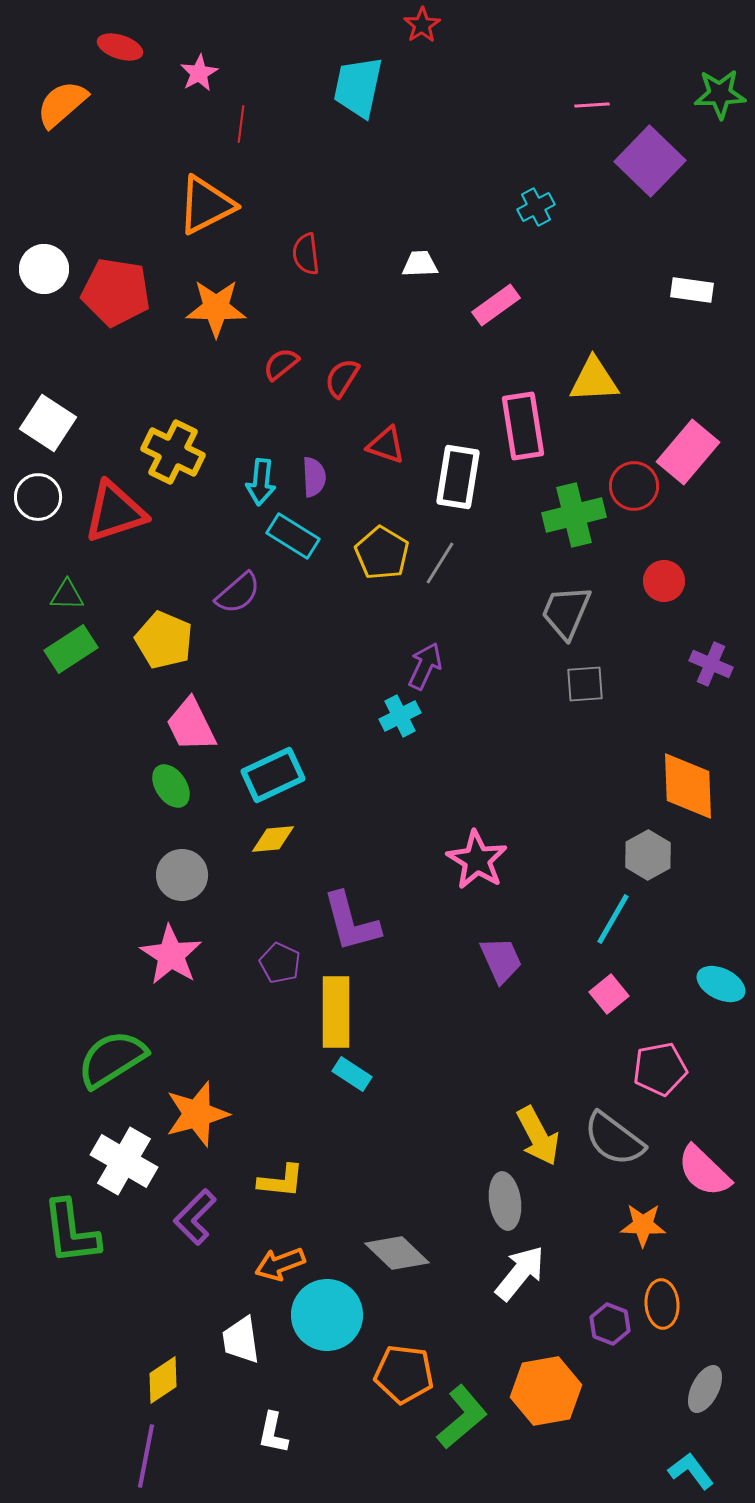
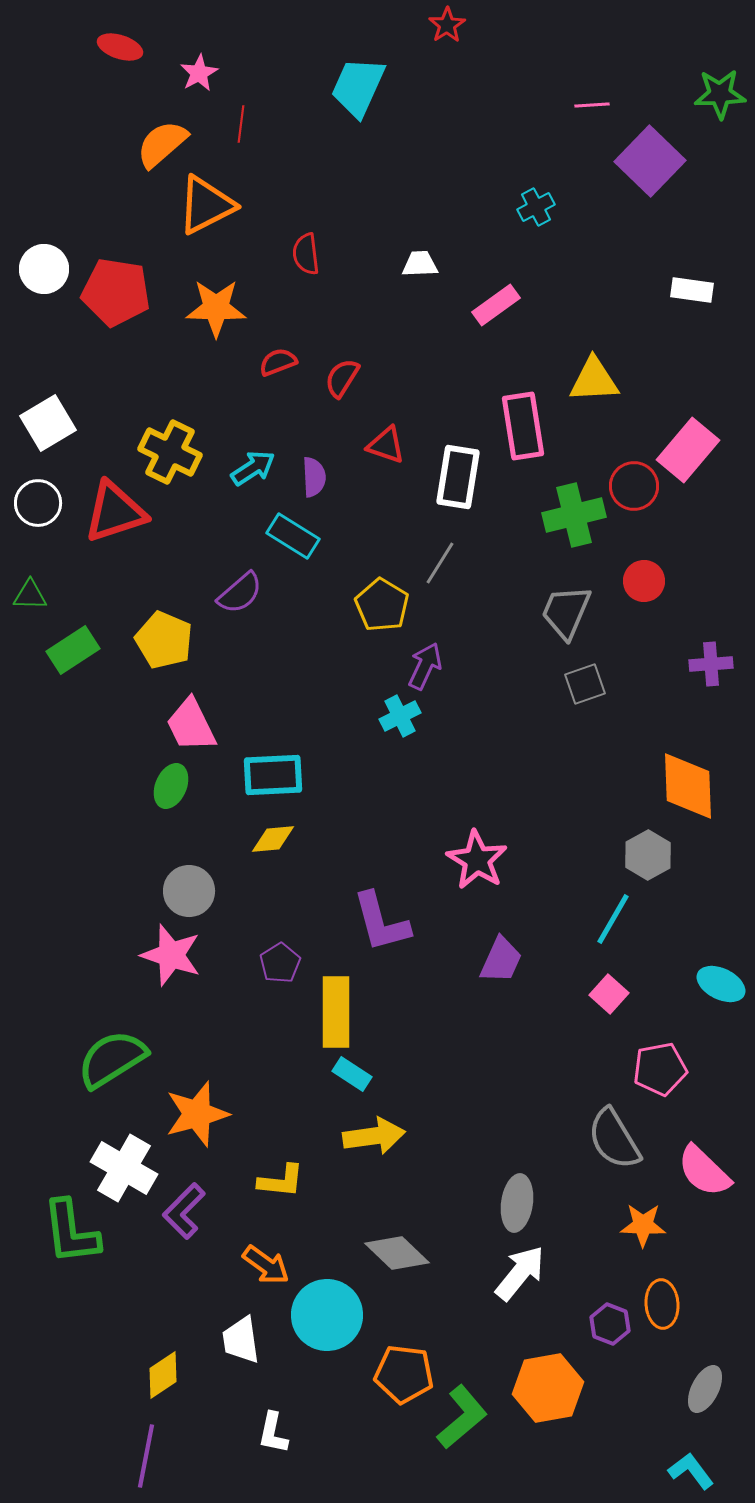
red star at (422, 25): moved 25 px right
cyan trapezoid at (358, 87): rotated 12 degrees clockwise
orange semicircle at (62, 104): moved 100 px right, 40 px down
red semicircle at (281, 364): moved 3 px left, 2 px up; rotated 18 degrees clockwise
white square at (48, 423): rotated 26 degrees clockwise
yellow cross at (173, 452): moved 3 px left
pink rectangle at (688, 452): moved 2 px up
cyan arrow at (261, 482): moved 8 px left, 14 px up; rotated 129 degrees counterclockwise
white circle at (38, 497): moved 6 px down
yellow pentagon at (382, 553): moved 52 px down
red circle at (664, 581): moved 20 px left
purple semicircle at (238, 593): moved 2 px right
green triangle at (67, 595): moved 37 px left
green rectangle at (71, 649): moved 2 px right, 1 px down
purple cross at (711, 664): rotated 27 degrees counterclockwise
gray square at (585, 684): rotated 15 degrees counterclockwise
cyan rectangle at (273, 775): rotated 22 degrees clockwise
green ellipse at (171, 786): rotated 57 degrees clockwise
gray circle at (182, 875): moved 7 px right, 16 px down
purple L-shape at (351, 922): moved 30 px right
pink star at (171, 955): rotated 14 degrees counterclockwise
purple trapezoid at (501, 960): rotated 48 degrees clockwise
purple pentagon at (280, 963): rotated 15 degrees clockwise
pink square at (609, 994): rotated 9 degrees counterclockwise
yellow arrow at (538, 1136): moved 164 px left; rotated 70 degrees counterclockwise
gray semicircle at (614, 1139): rotated 22 degrees clockwise
white cross at (124, 1161): moved 7 px down
gray ellipse at (505, 1201): moved 12 px right, 2 px down; rotated 16 degrees clockwise
purple L-shape at (195, 1217): moved 11 px left, 6 px up
orange arrow at (280, 1264): moved 14 px left, 1 px down; rotated 123 degrees counterclockwise
yellow diamond at (163, 1380): moved 5 px up
orange hexagon at (546, 1391): moved 2 px right, 3 px up
